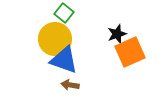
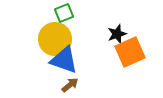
green square: rotated 30 degrees clockwise
brown arrow: rotated 132 degrees clockwise
